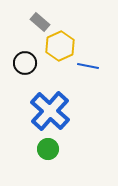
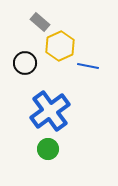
blue cross: rotated 12 degrees clockwise
